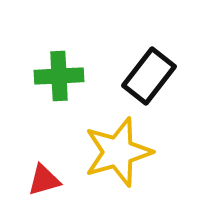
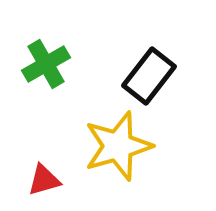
green cross: moved 13 px left, 12 px up; rotated 27 degrees counterclockwise
yellow star: moved 6 px up
